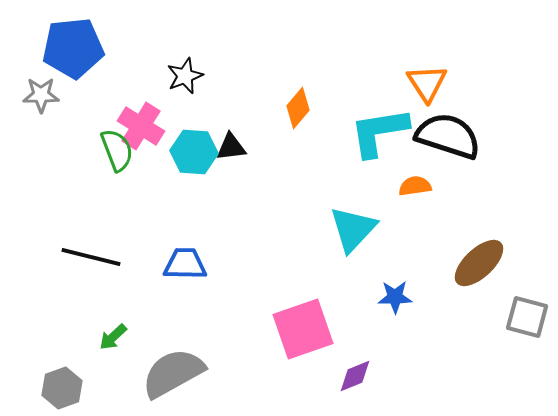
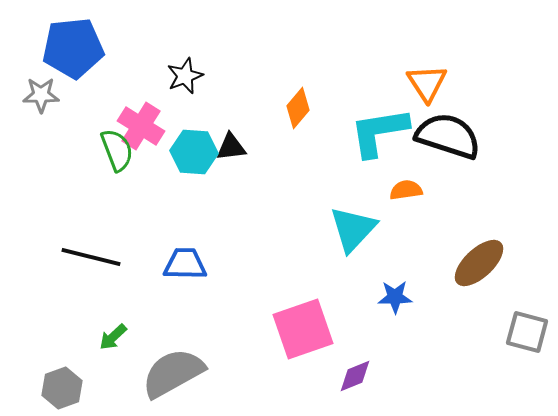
orange semicircle: moved 9 px left, 4 px down
gray square: moved 15 px down
